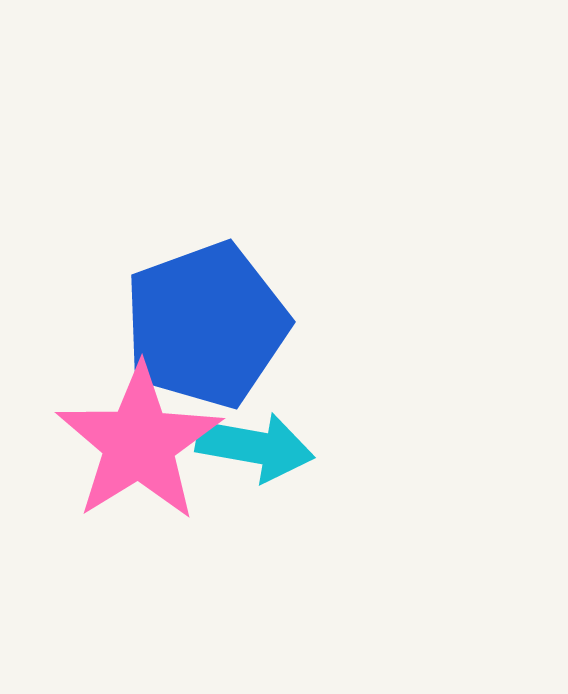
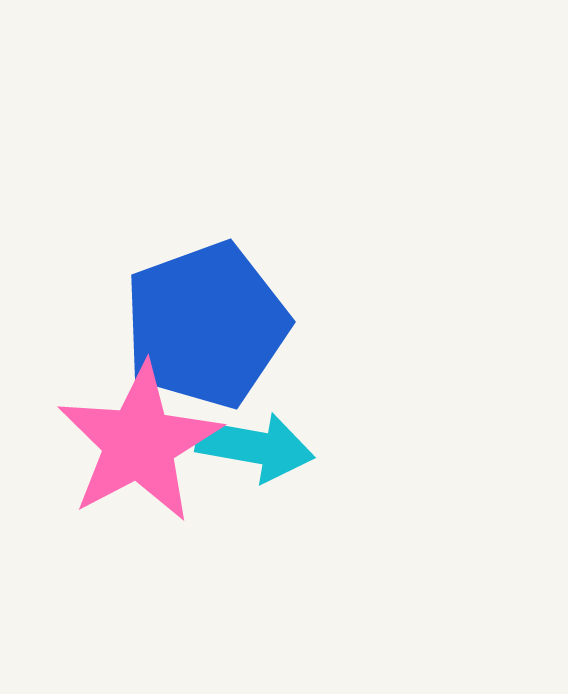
pink star: rotated 4 degrees clockwise
